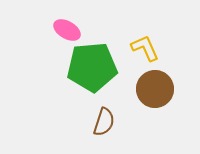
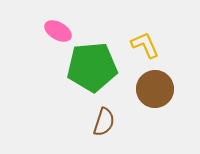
pink ellipse: moved 9 px left, 1 px down
yellow L-shape: moved 3 px up
